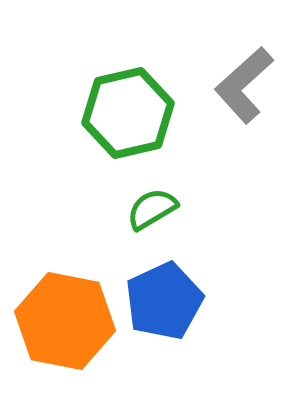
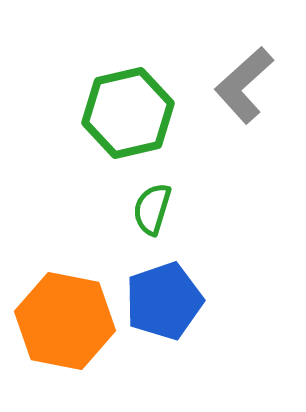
green semicircle: rotated 42 degrees counterclockwise
blue pentagon: rotated 6 degrees clockwise
